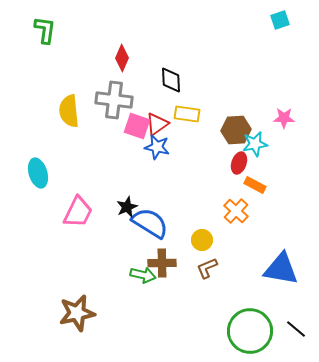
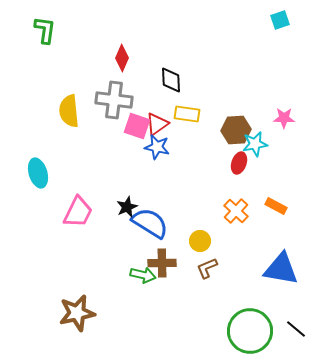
orange rectangle: moved 21 px right, 21 px down
yellow circle: moved 2 px left, 1 px down
